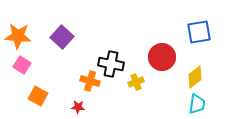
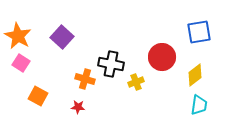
orange star: rotated 24 degrees clockwise
pink square: moved 1 px left, 2 px up
yellow diamond: moved 2 px up
orange cross: moved 5 px left, 2 px up
cyan trapezoid: moved 2 px right, 1 px down
